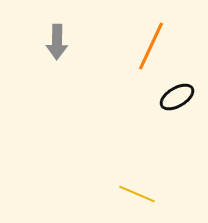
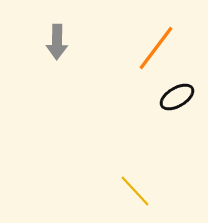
orange line: moved 5 px right, 2 px down; rotated 12 degrees clockwise
yellow line: moved 2 px left, 3 px up; rotated 24 degrees clockwise
